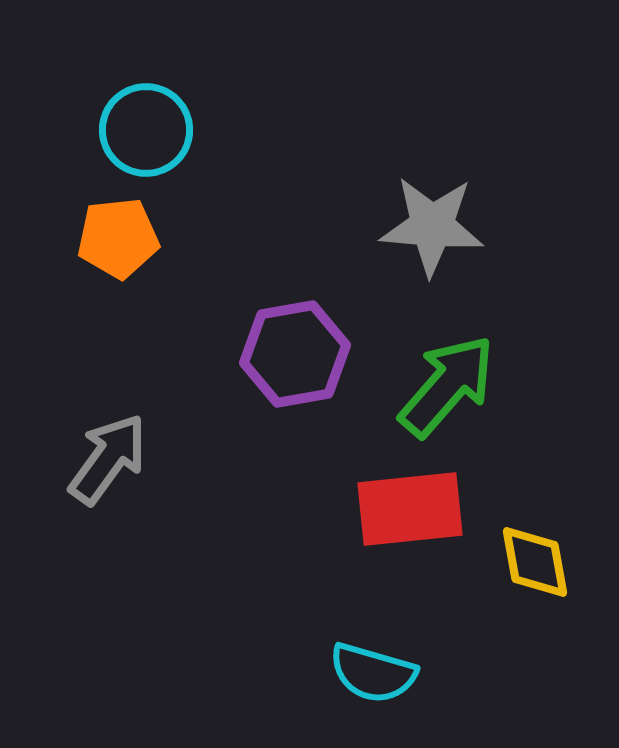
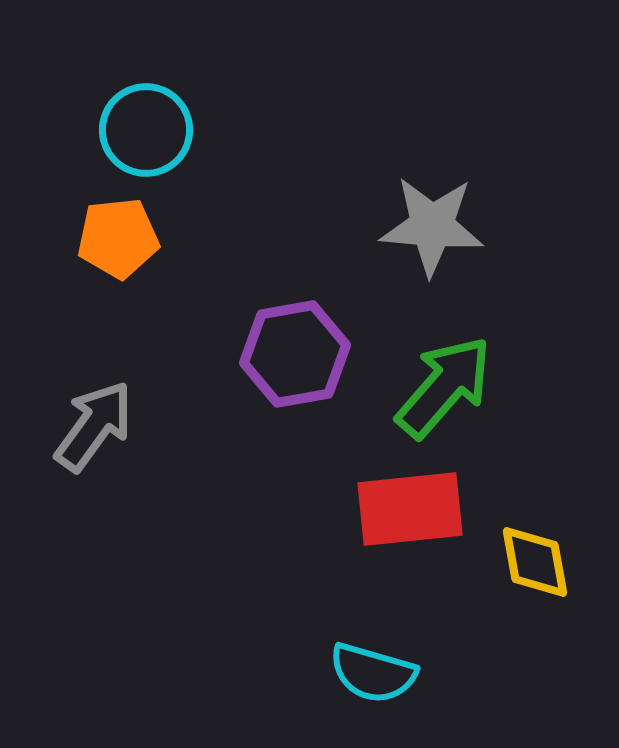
green arrow: moved 3 px left, 1 px down
gray arrow: moved 14 px left, 33 px up
